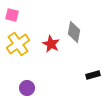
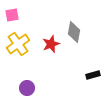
pink square: rotated 24 degrees counterclockwise
red star: rotated 24 degrees clockwise
